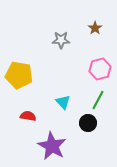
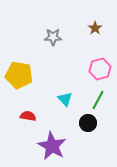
gray star: moved 8 px left, 3 px up
cyan triangle: moved 2 px right, 3 px up
